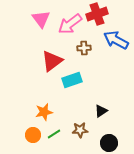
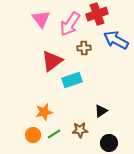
pink arrow: rotated 20 degrees counterclockwise
